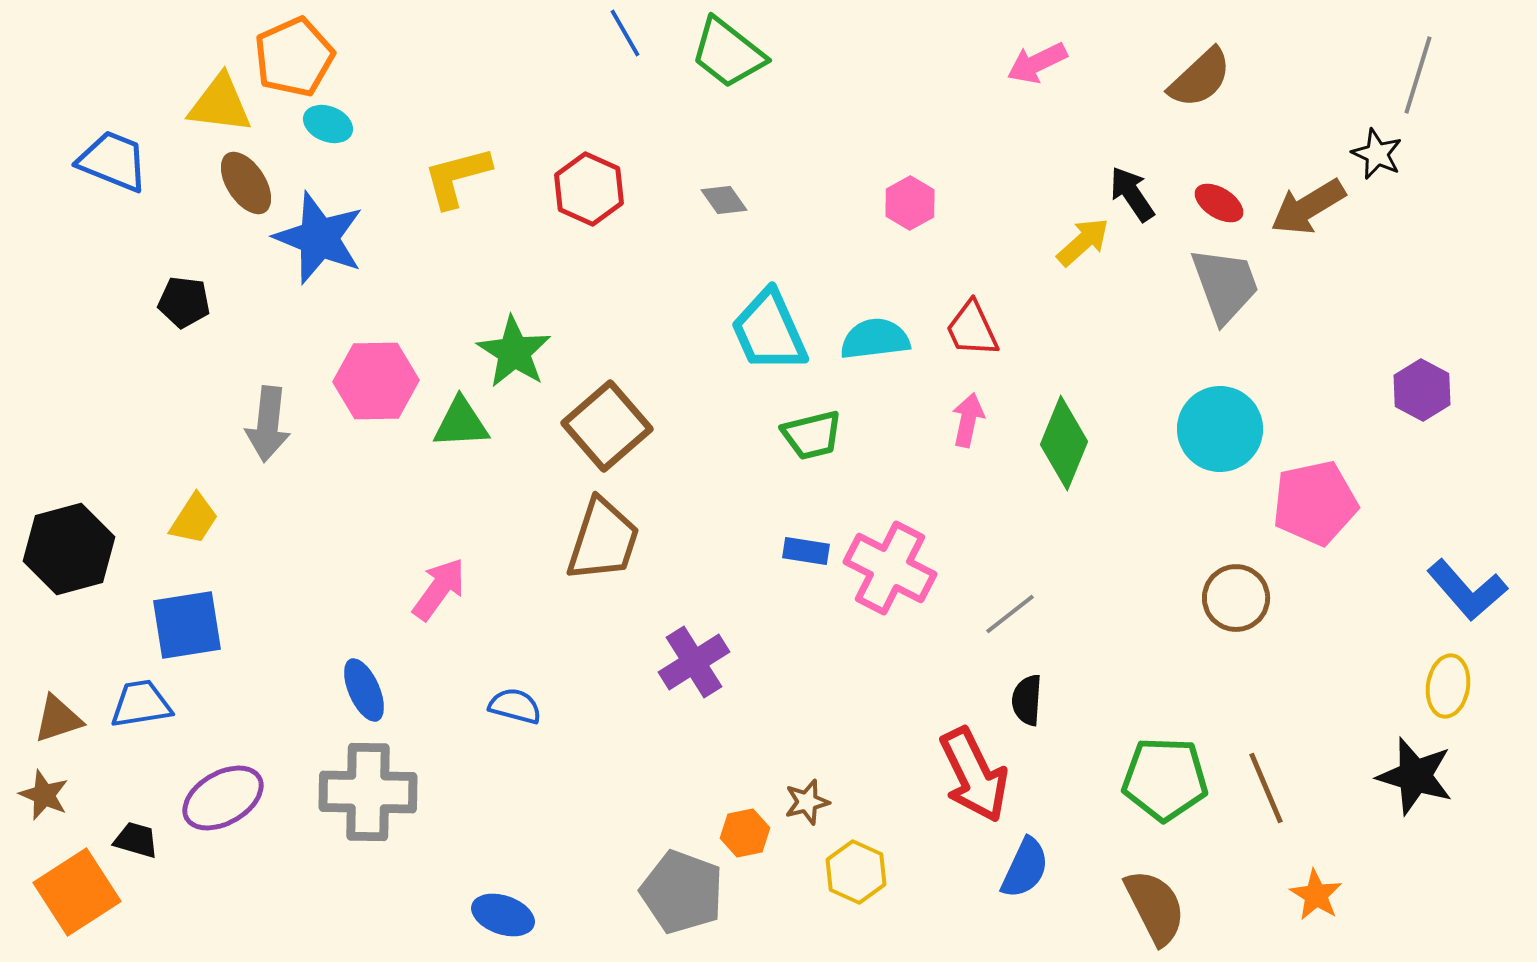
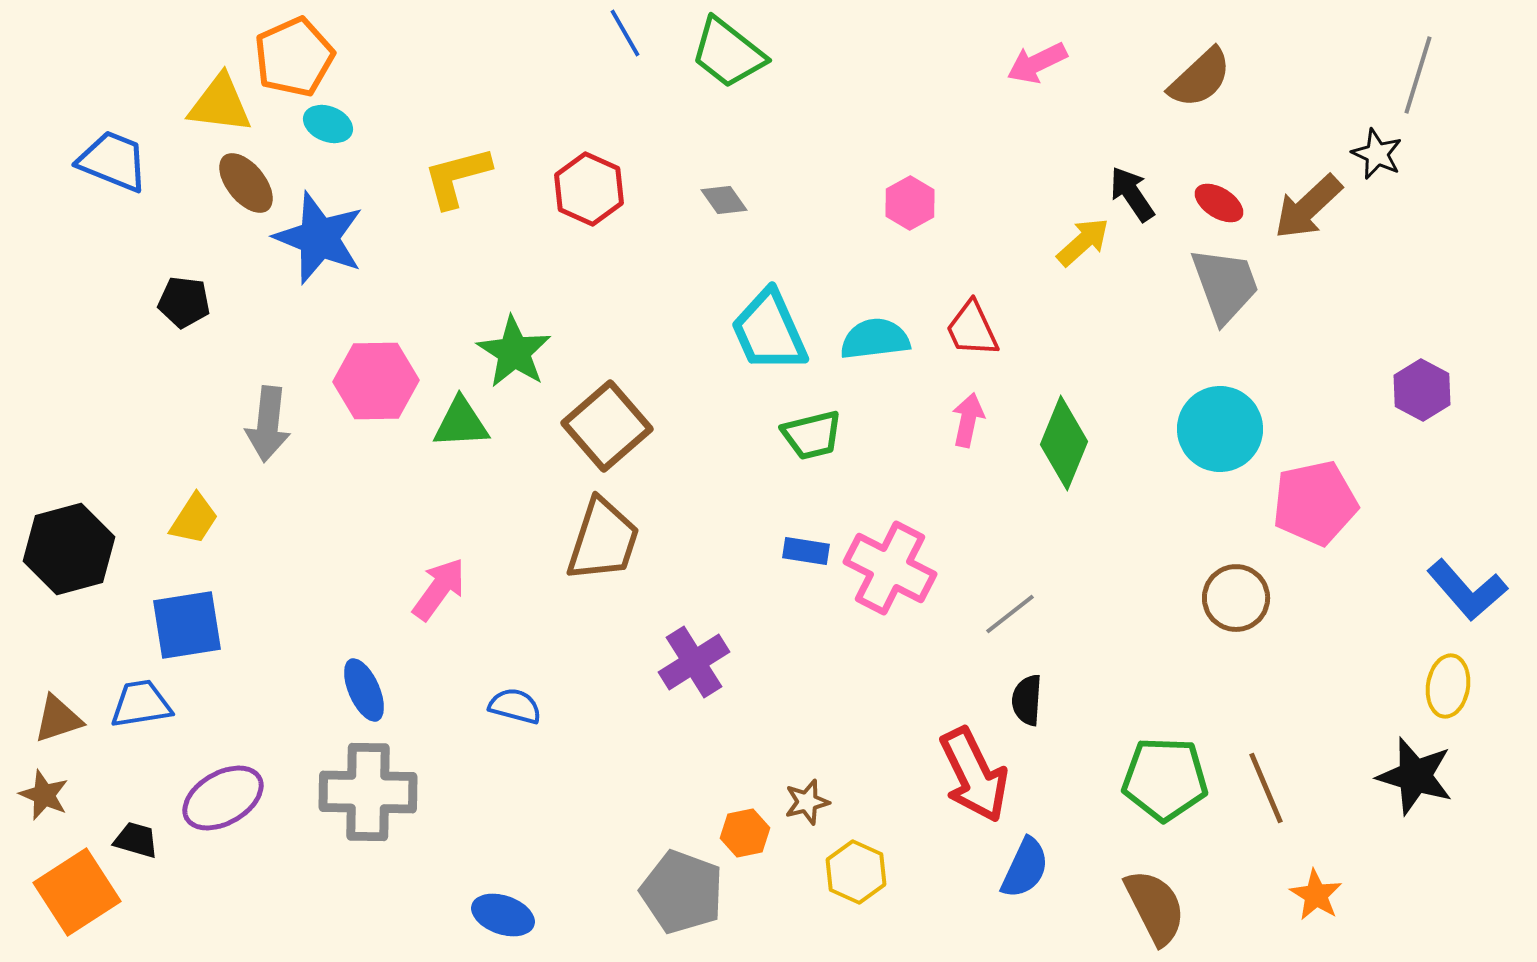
brown ellipse at (246, 183): rotated 6 degrees counterclockwise
brown arrow at (1308, 207): rotated 12 degrees counterclockwise
